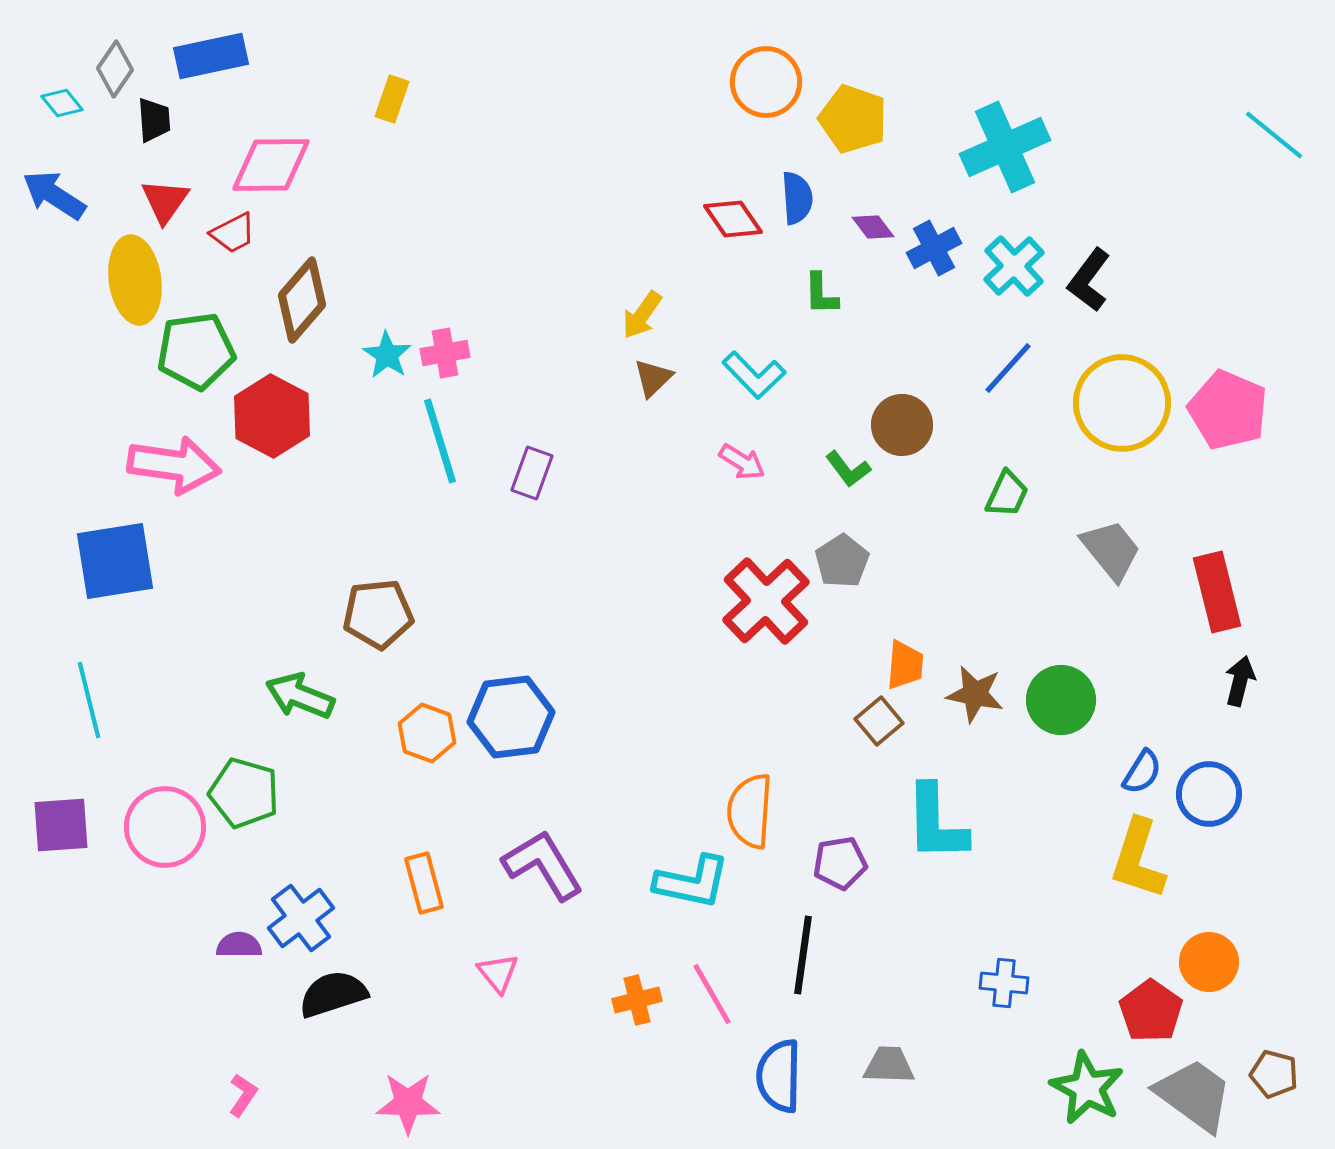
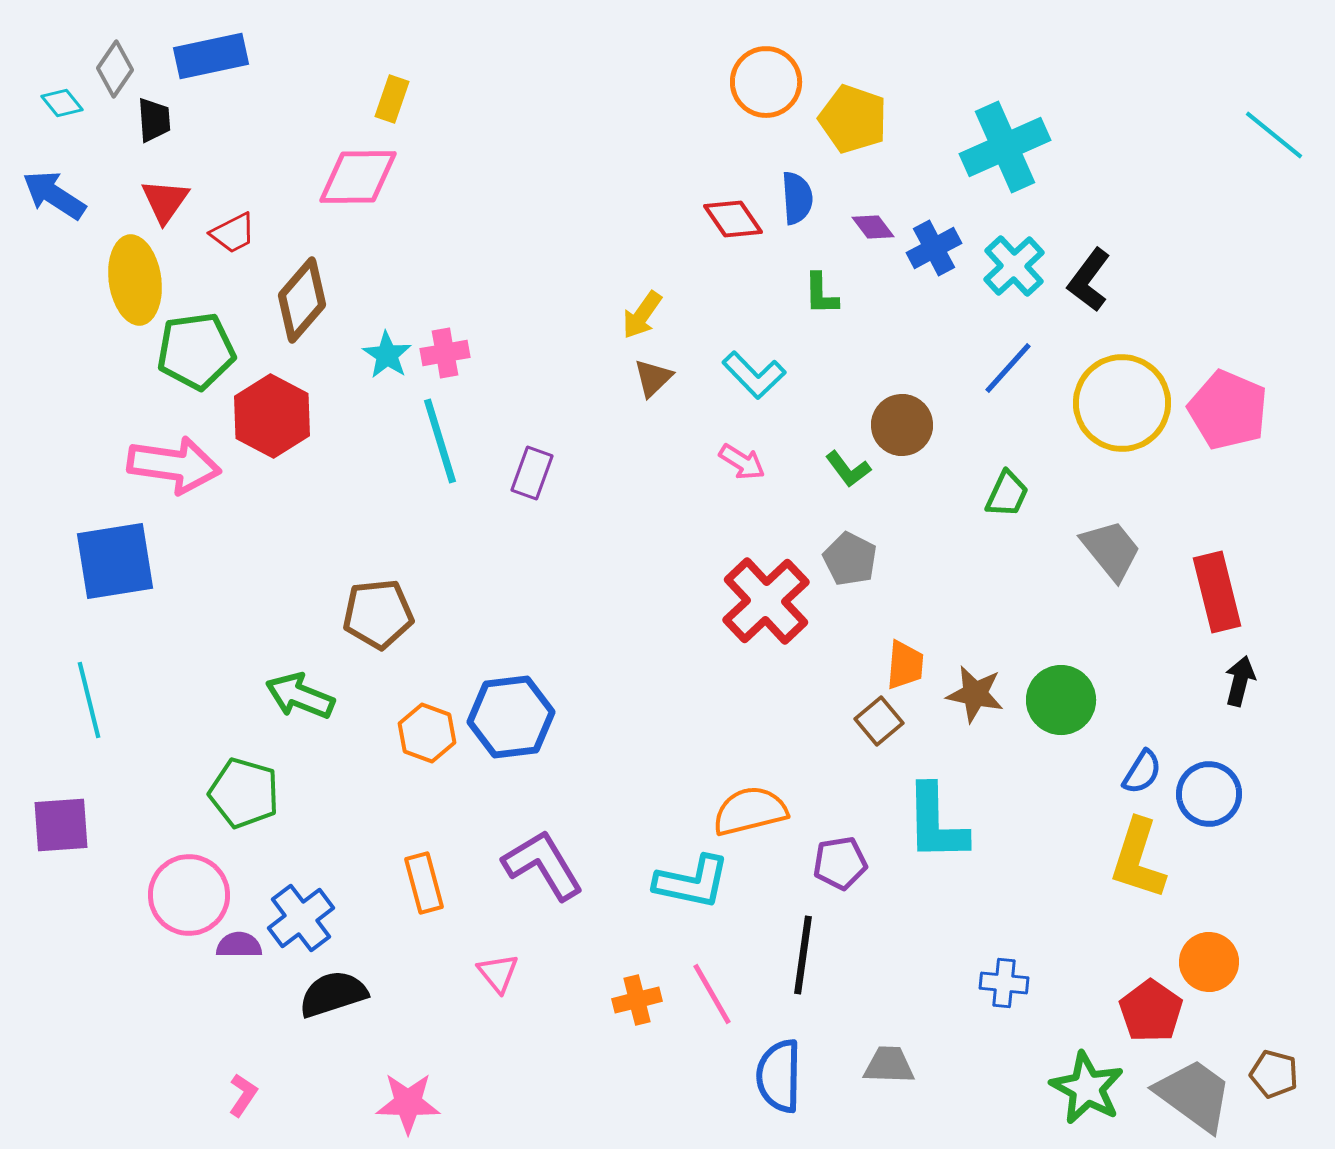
pink diamond at (271, 165): moved 87 px right, 12 px down
gray pentagon at (842, 561): moved 8 px right, 2 px up; rotated 12 degrees counterclockwise
orange semicircle at (750, 811): rotated 72 degrees clockwise
pink circle at (165, 827): moved 24 px right, 68 px down
